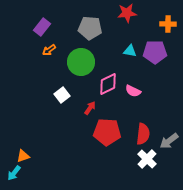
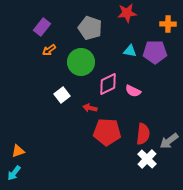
gray pentagon: rotated 15 degrees clockwise
red arrow: rotated 112 degrees counterclockwise
orange triangle: moved 5 px left, 5 px up
